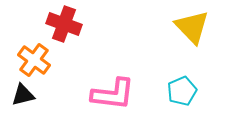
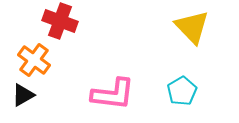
red cross: moved 4 px left, 3 px up
cyan pentagon: rotated 8 degrees counterclockwise
black triangle: rotated 15 degrees counterclockwise
